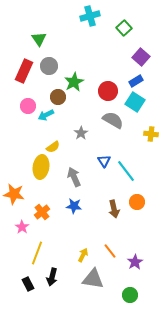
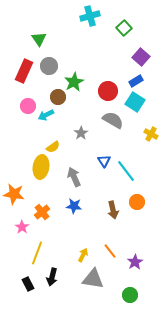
yellow cross: rotated 24 degrees clockwise
brown arrow: moved 1 px left, 1 px down
